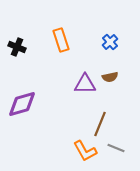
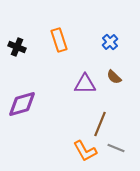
orange rectangle: moved 2 px left
brown semicircle: moved 4 px right; rotated 56 degrees clockwise
